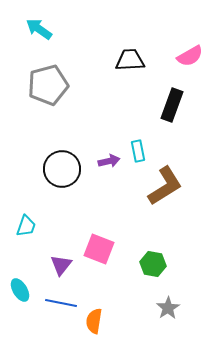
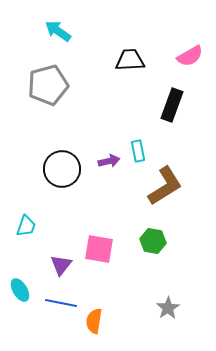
cyan arrow: moved 19 px right, 2 px down
pink square: rotated 12 degrees counterclockwise
green hexagon: moved 23 px up
